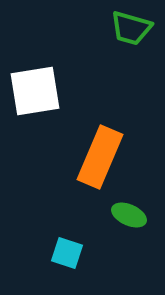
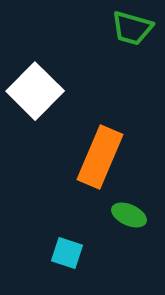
green trapezoid: moved 1 px right
white square: rotated 36 degrees counterclockwise
